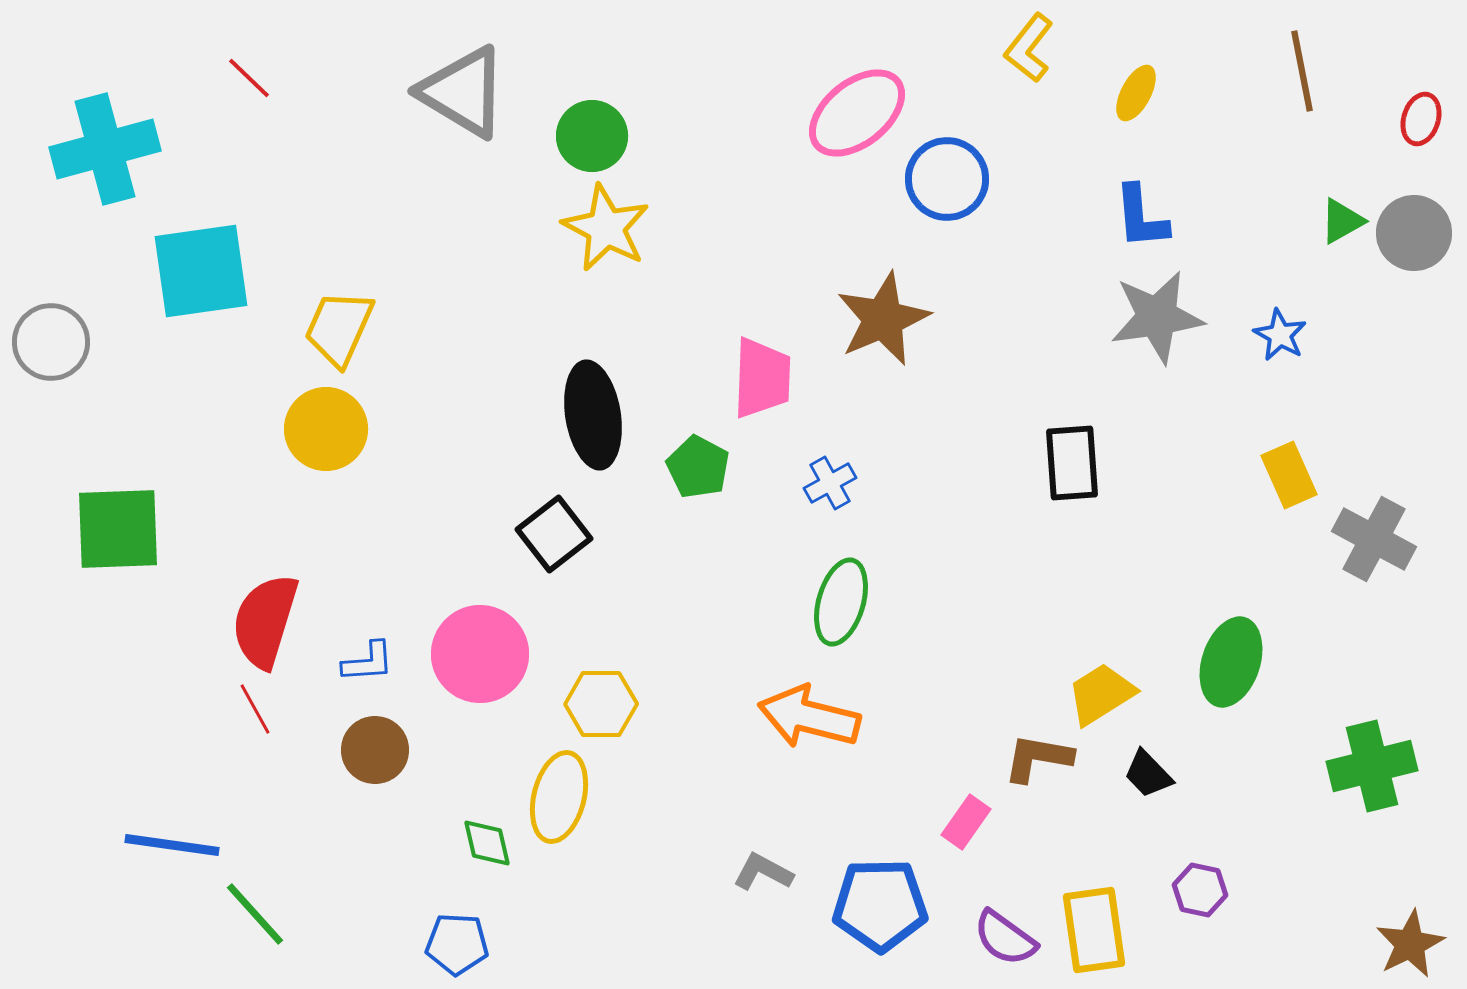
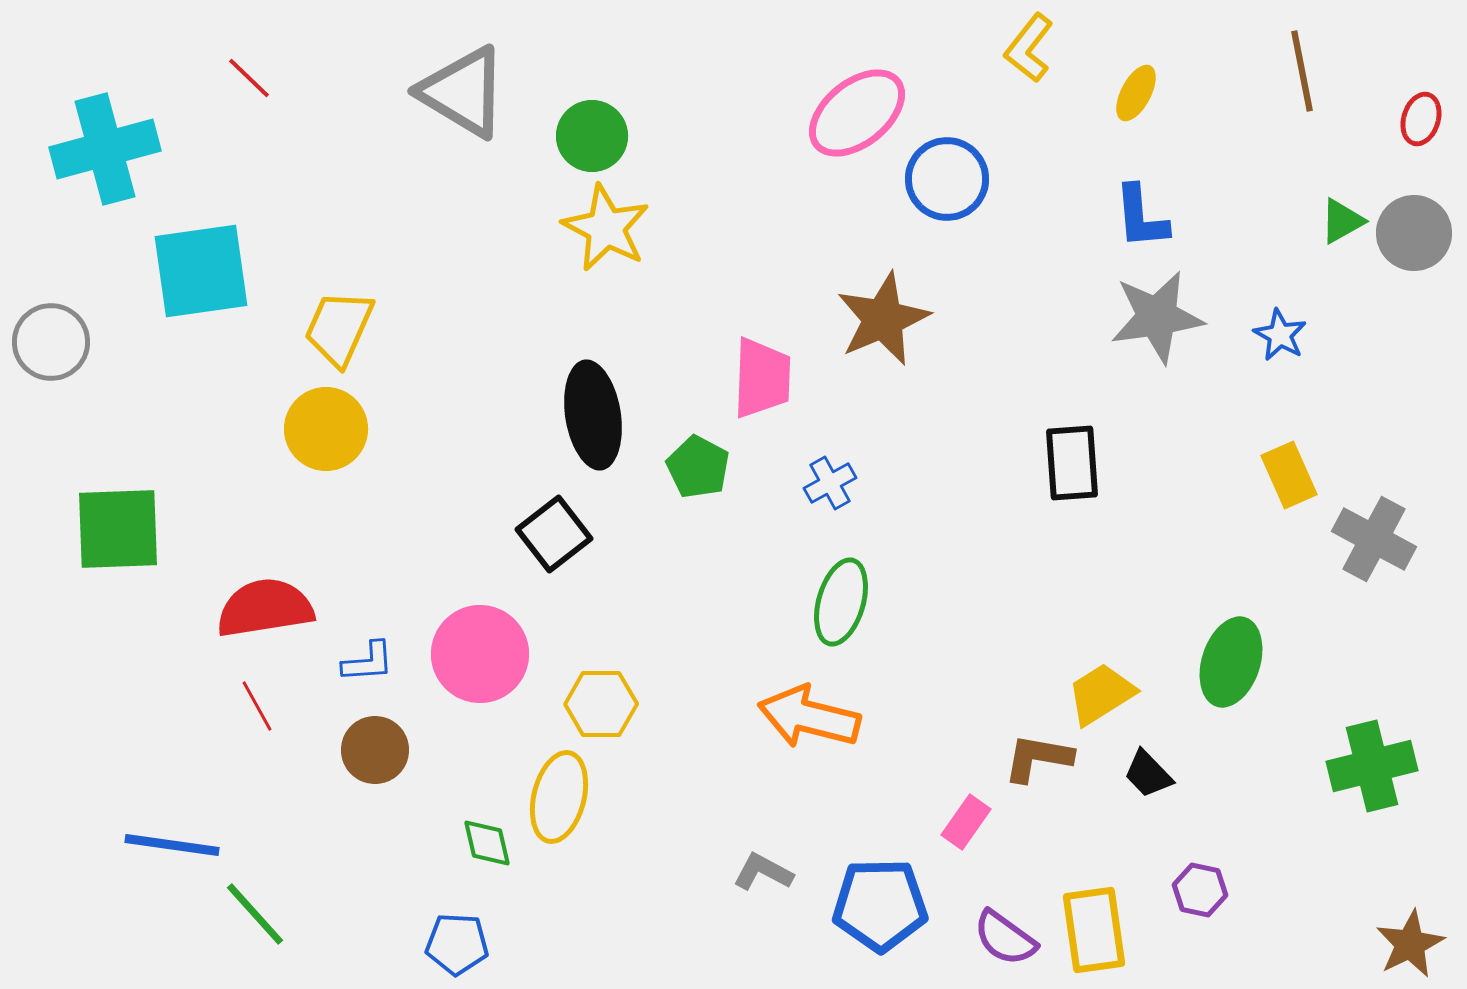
red semicircle at (265, 621): moved 13 px up; rotated 64 degrees clockwise
red line at (255, 709): moved 2 px right, 3 px up
